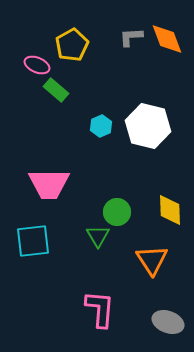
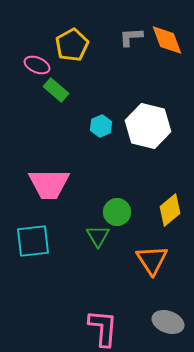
orange diamond: moved 1 px down
yellow diamond: rotated 52 degrees clockwise
pink L-shape: moved 3 px right, 19 px down
